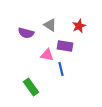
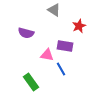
gray triangle: moved 4 px right, 15 px up
blue line: rotated 16 degrees counterclockwise
green rectangle: moved 5 px up
